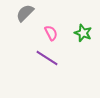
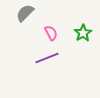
green star: rotated 18 degrees clockwise
purple line: rotated 55 degrees counterclockwise
